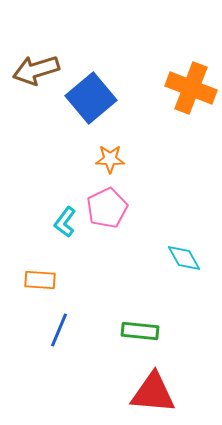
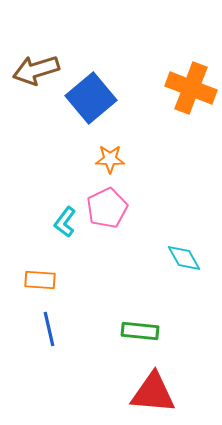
blue line: moved 10 px left, 1 px up; rotated 36 degrees counterclockwise
